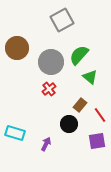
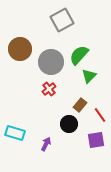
brown circle: moved 3 px right, 1 px down
green triangle: moved 1 px left, 1 px up; rotated 35 degrees clockwise
purple square: moved 1 px left, 1 px up
